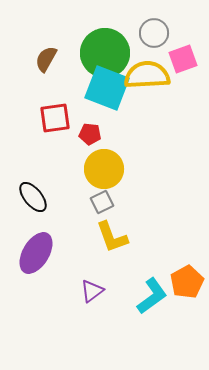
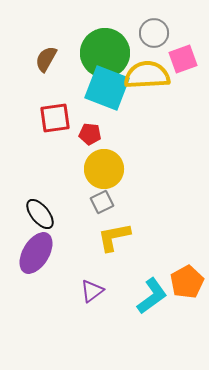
black ellipse: moved 7 px right, 17 px down
yellow L-shape: moved 2 px right; rotated 99 degrees clockwise
